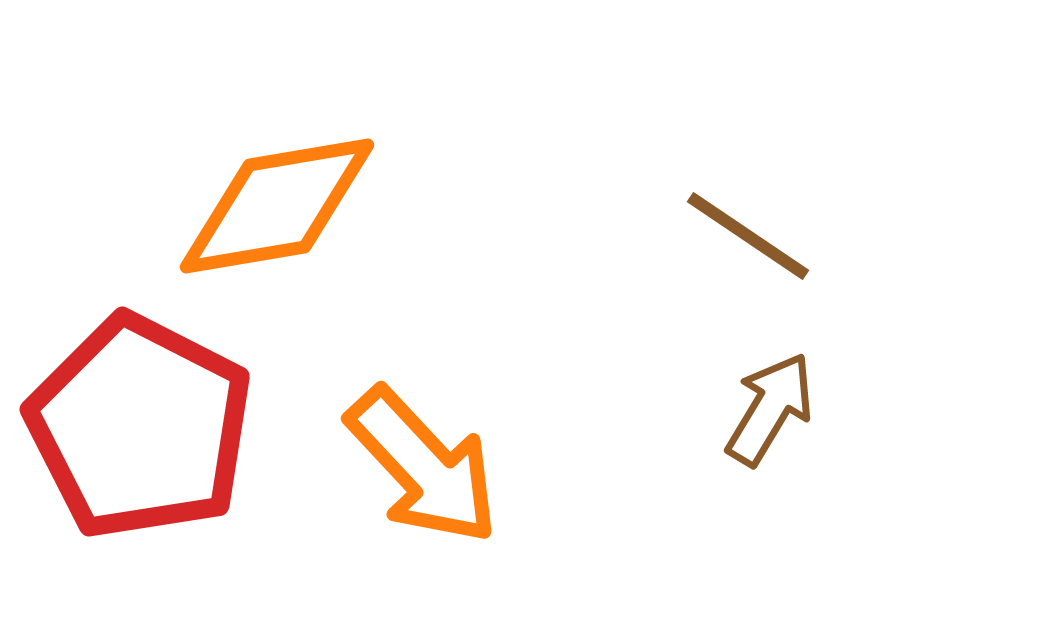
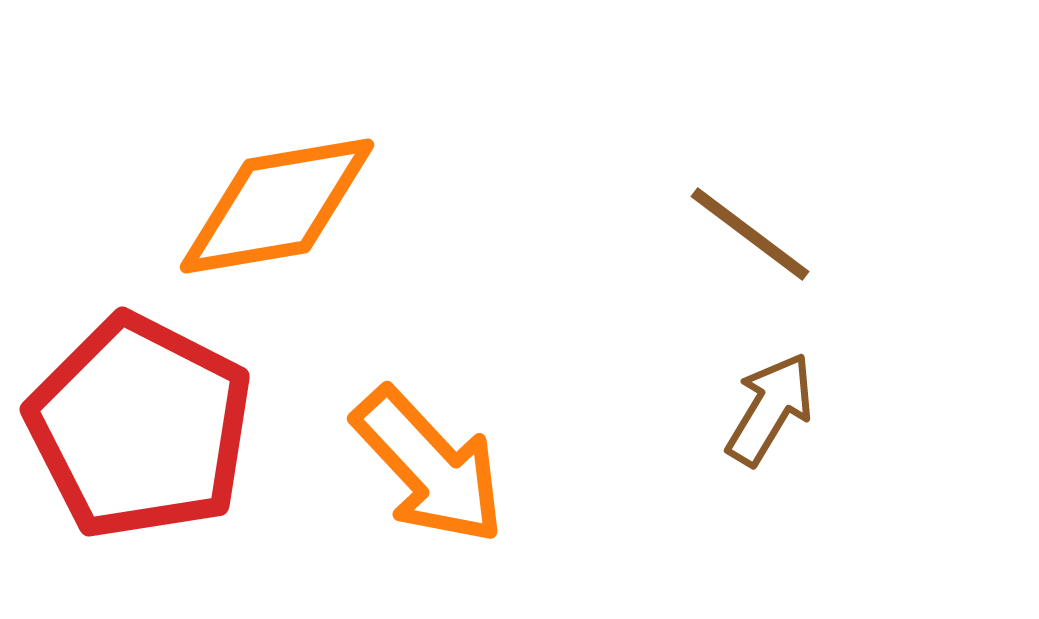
brown line: moved 2 px right, 2 px up; rotated 3 degrees clockwise
orange arrow: moved 6 px right
